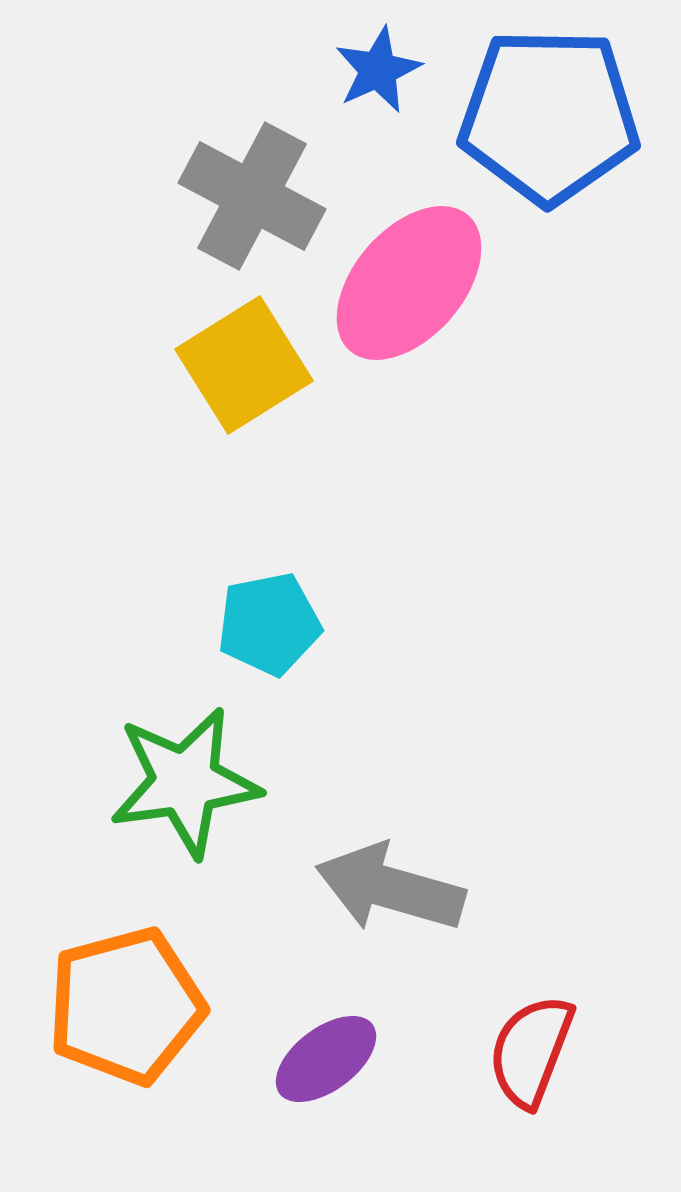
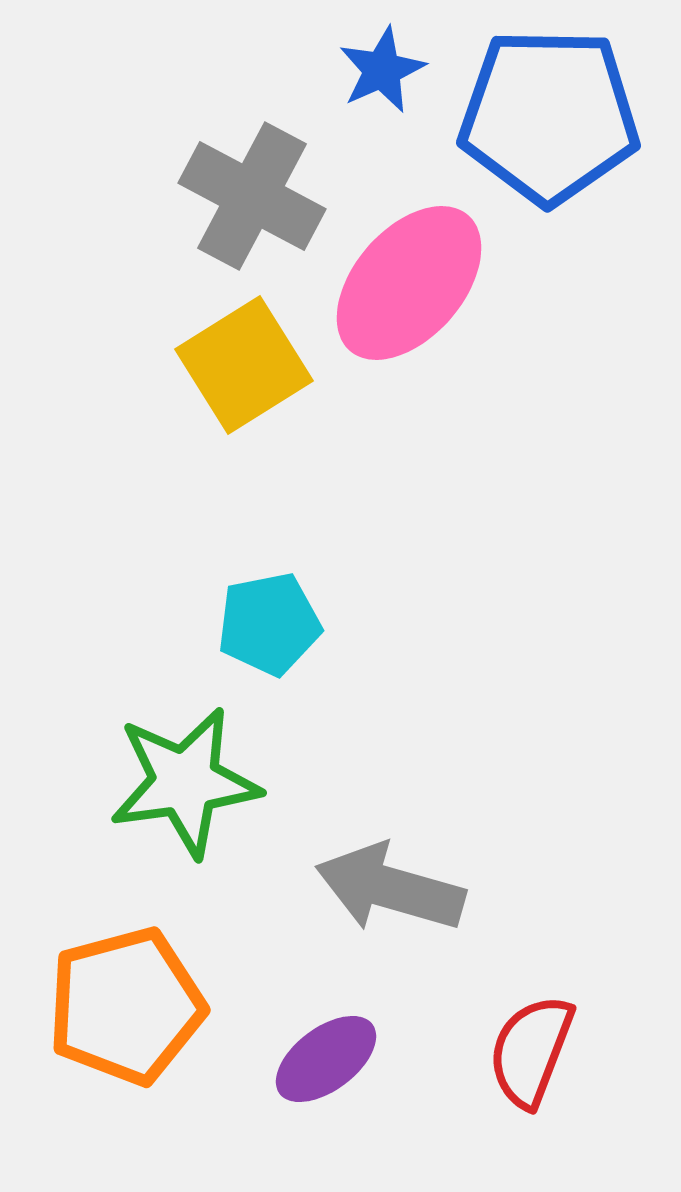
blue star: moved 4 px right
